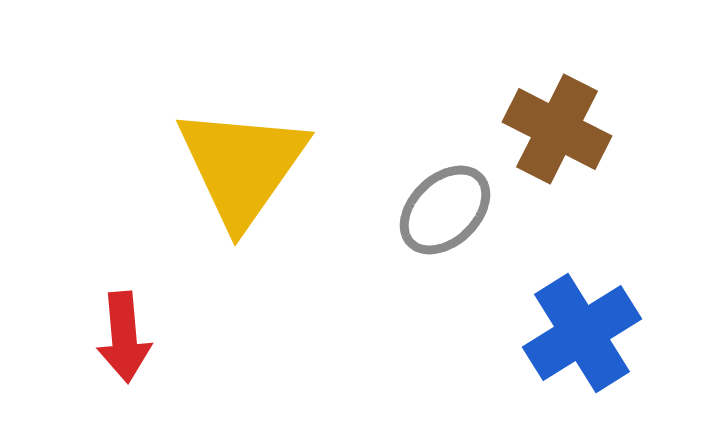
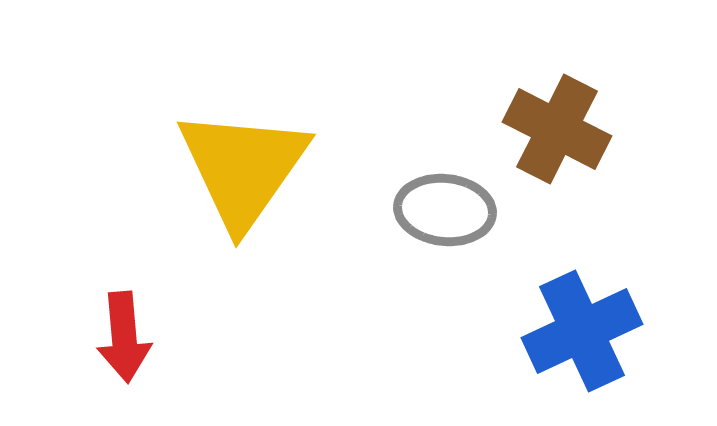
yellow triangle: moved 1 px right, 2 px down
gray ellipse: rotated 50 degrees clockwise
blue cross: moved 2 px up; rotated 7 degrees clockwise
